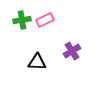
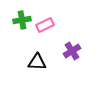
pink rectangle: moved 5 px down
